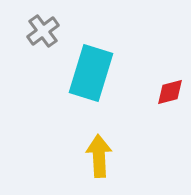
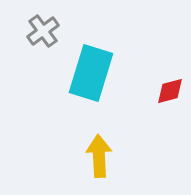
red diamond: moved 1 px up
